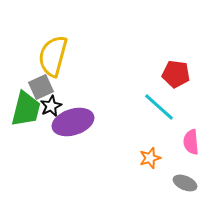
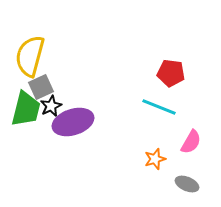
yellow semicircle: moved 23 px left
red pentagon: moved 5 px left, 1 px up
cyan line: rotated 20 degrees counterclockwise
pink semicircle: rotated 145 degrees counterclockwise
orange star: moved 5 px right, 1 px down
gray ellipse: moved 2 px right, 1 px down
